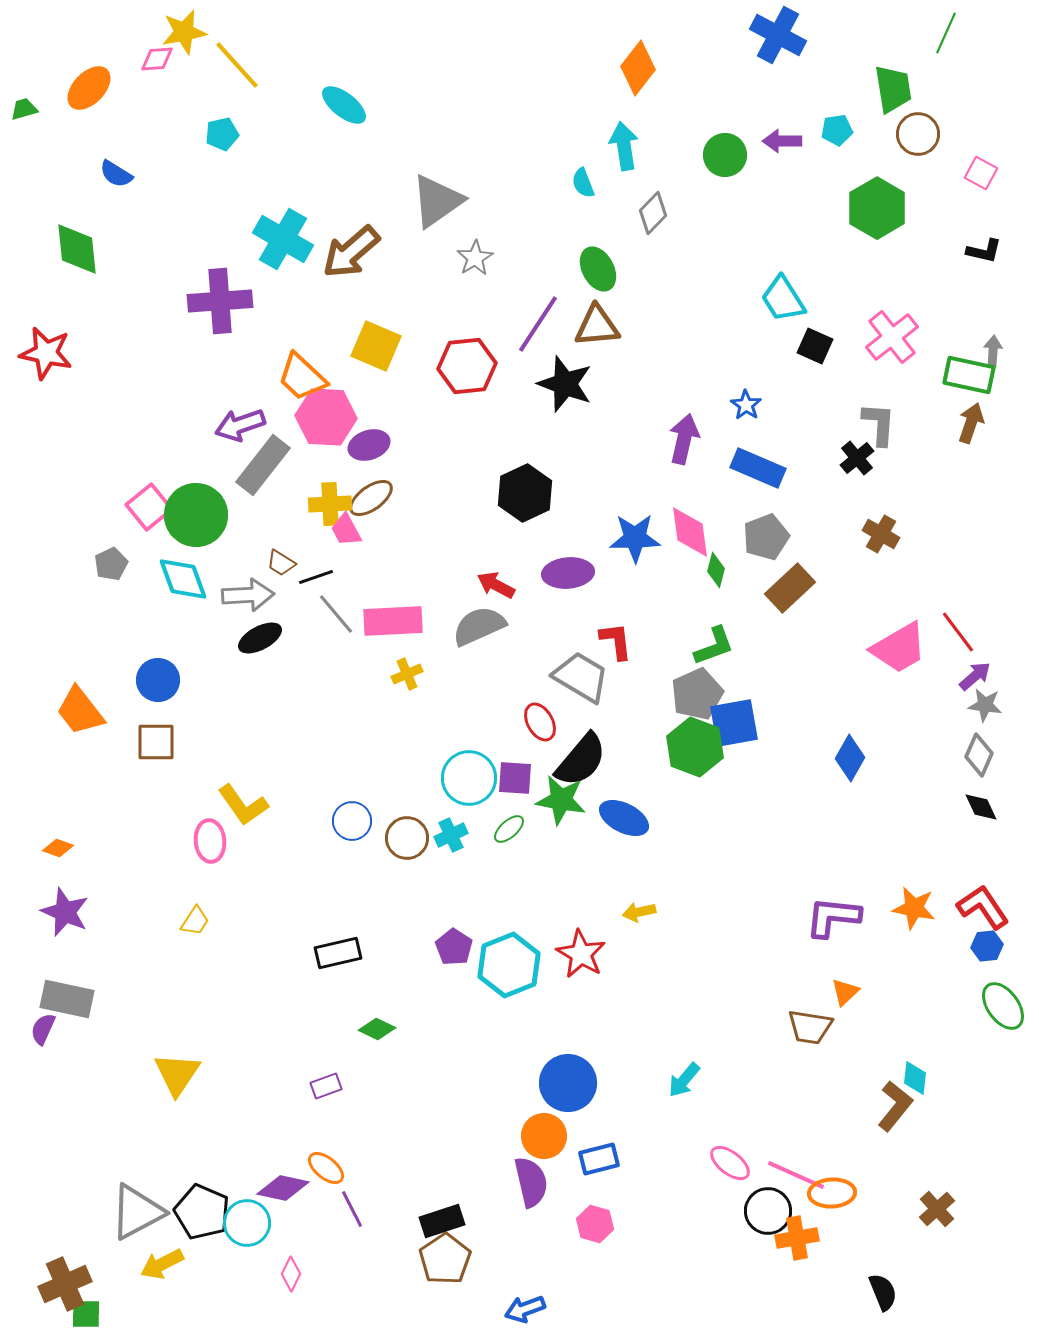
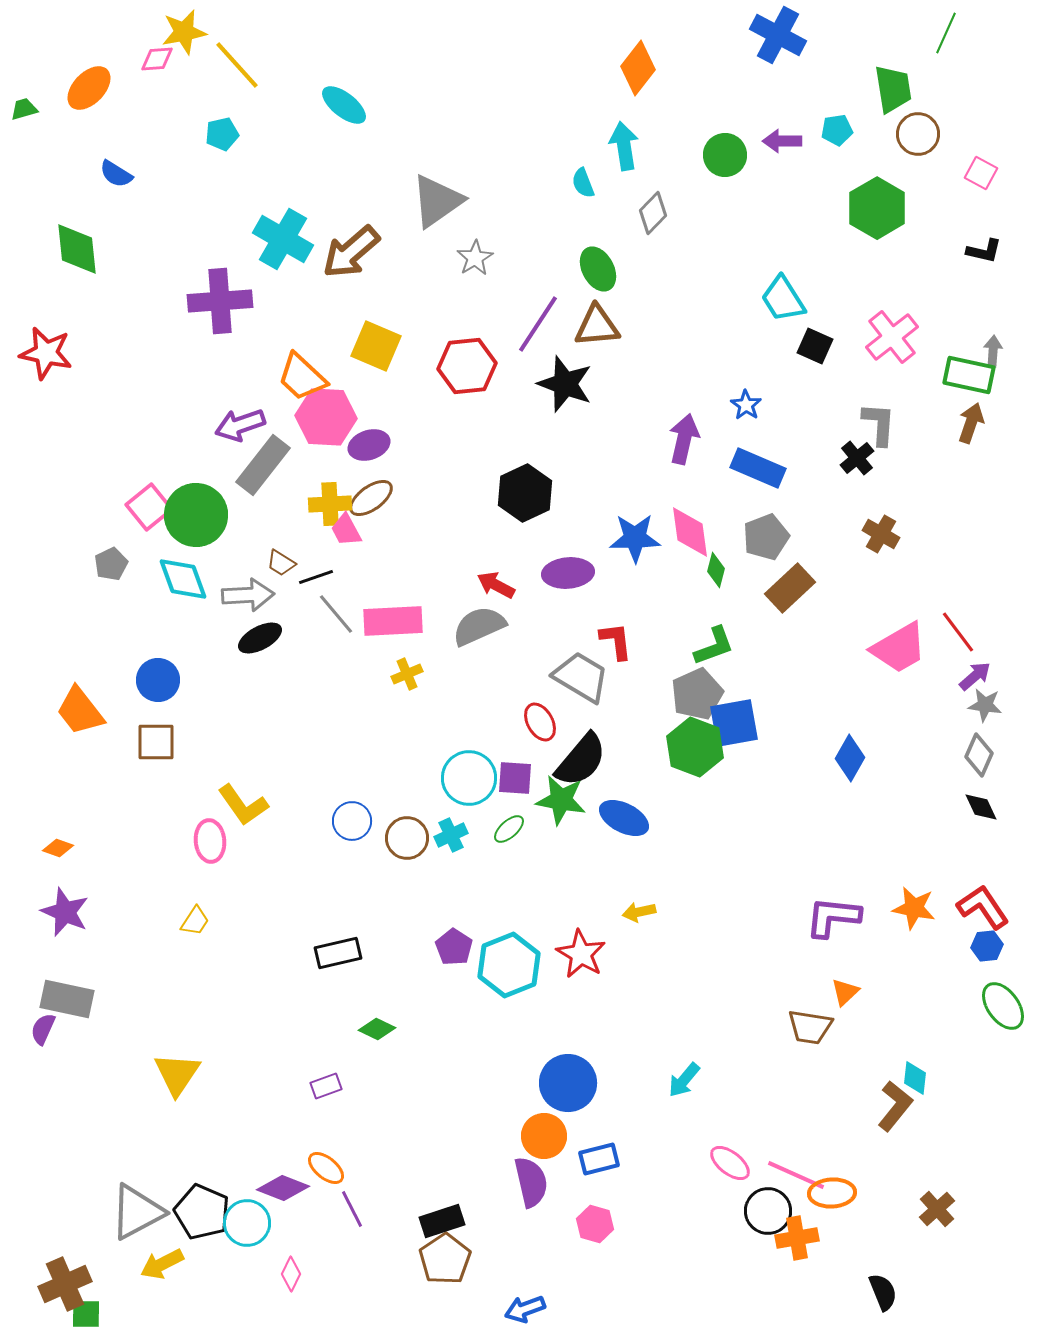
purple diamond at (283, 1188): rotated 9 degrees clockwise
